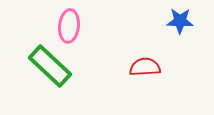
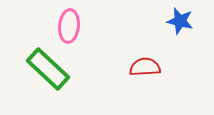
blue star: rotated 12 degrees clockwise
green rectangle: moved 2 px left, 3 px down
